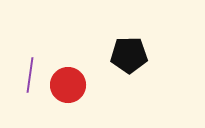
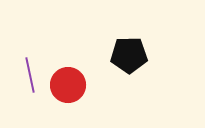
purple line: rotated 20 degrees counterclockwise
